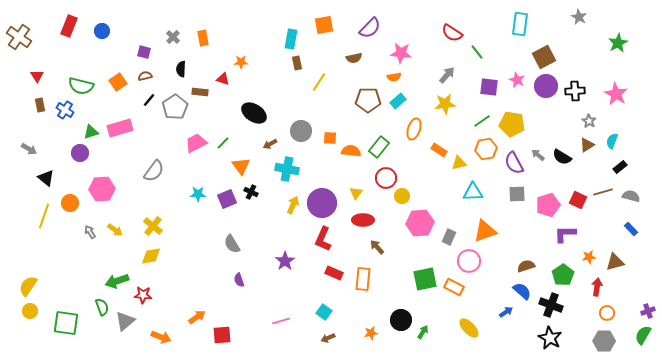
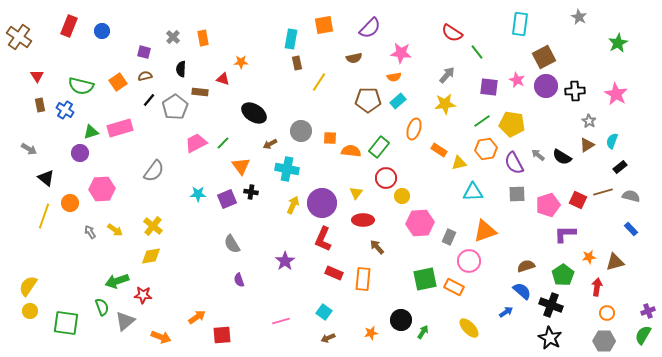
black cross at (251, 192): rotated 16 degrees counterclockwise
